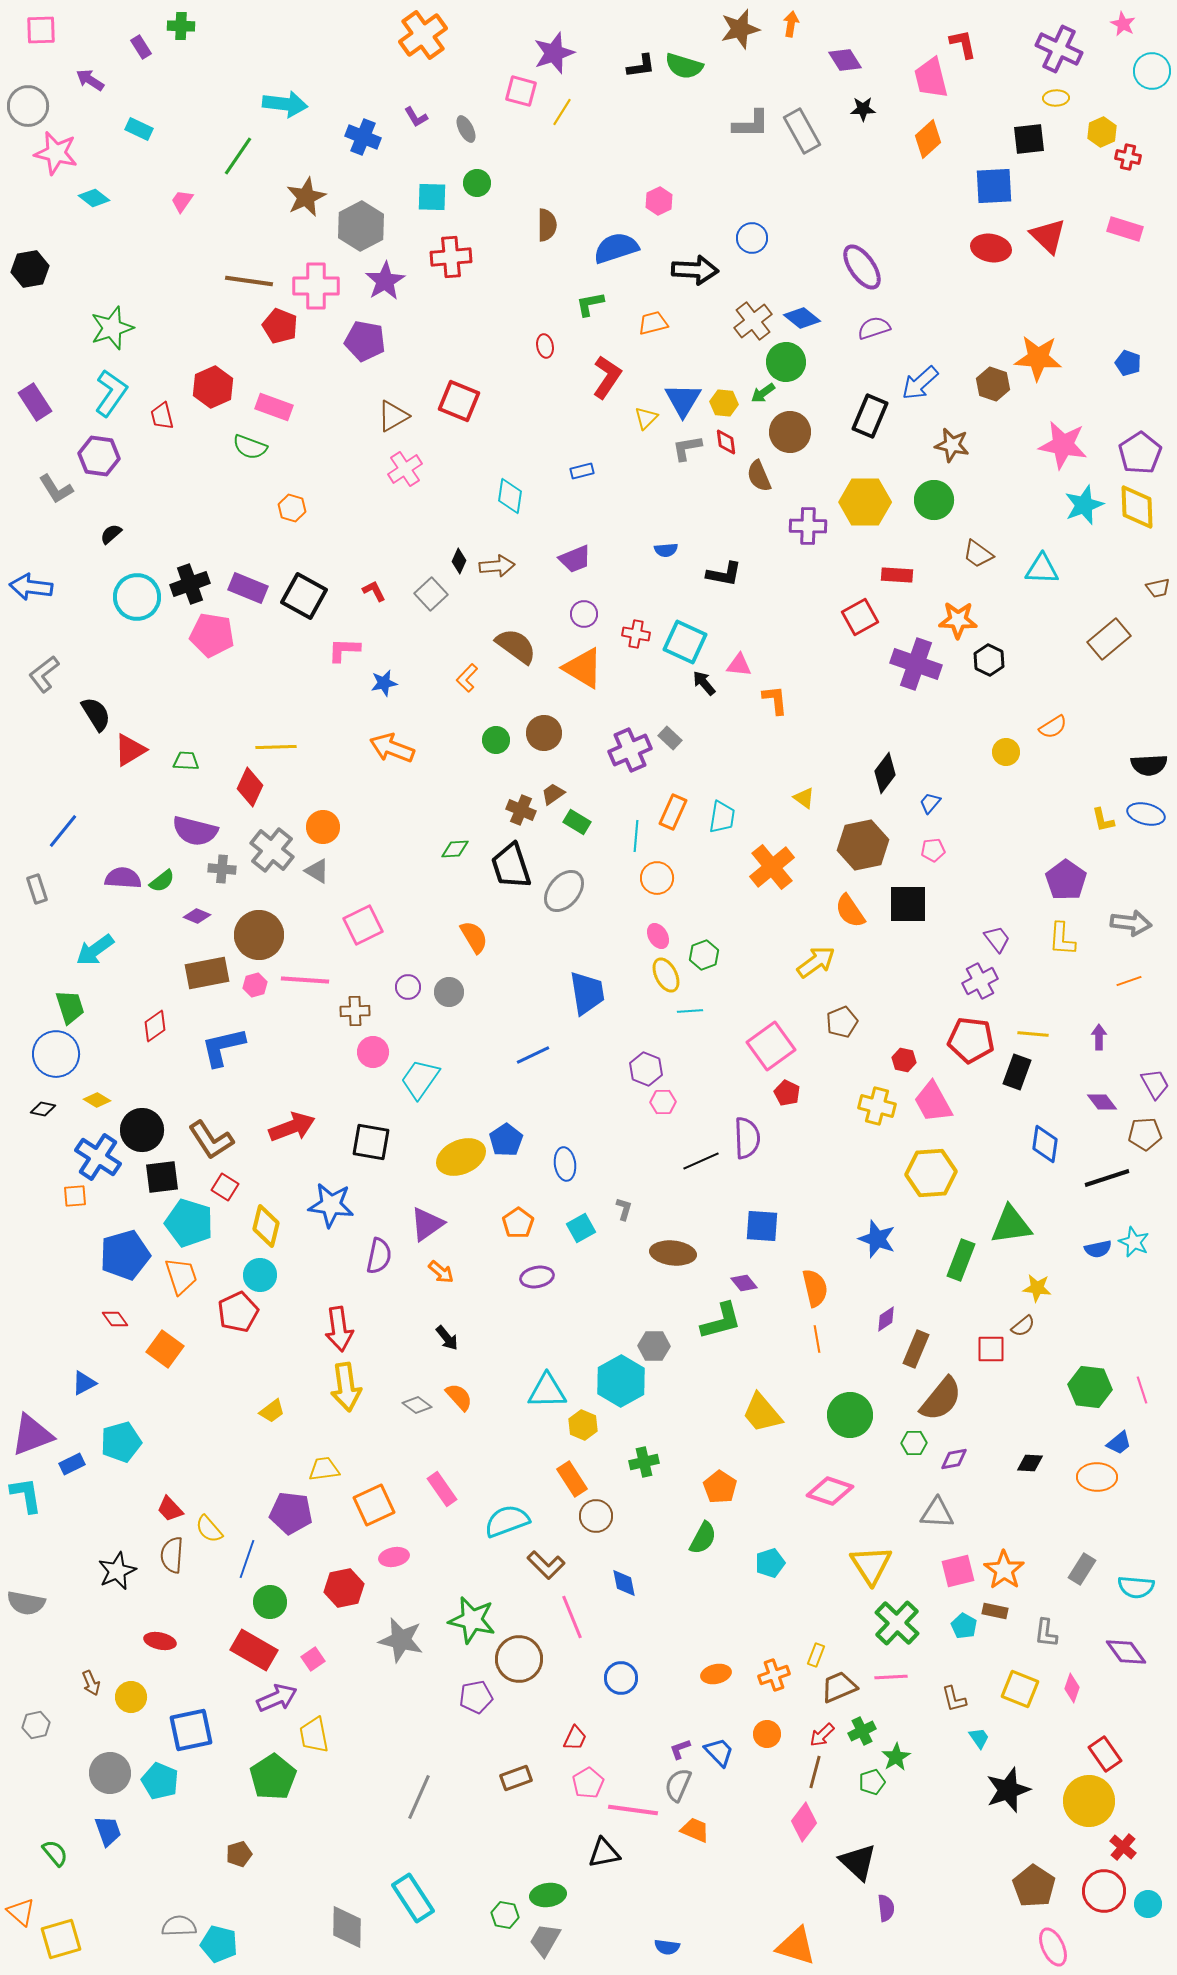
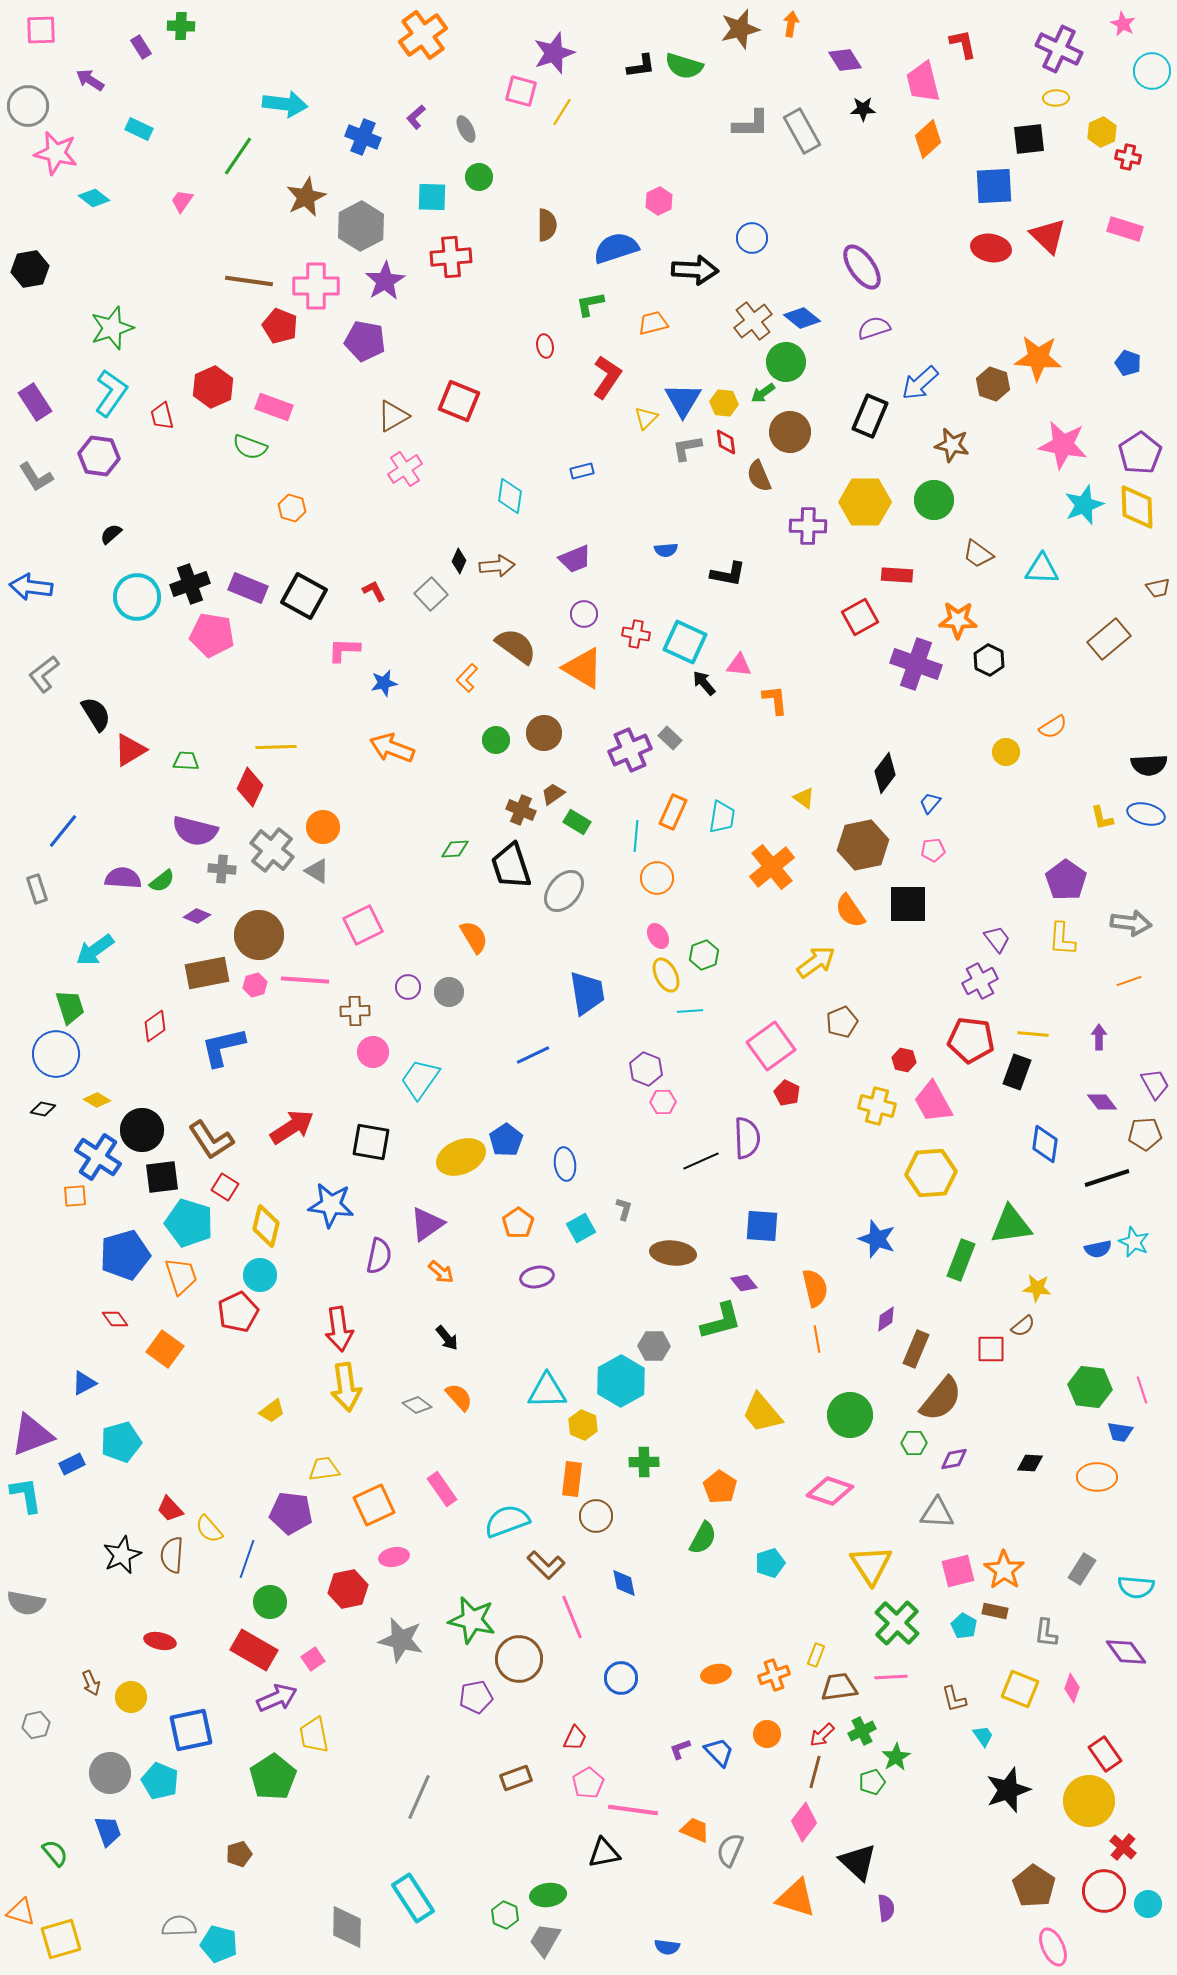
pink trapezoid at (931, 78): moved 8 px left, 4 px down
purple L-shape at (416, 117): rotated 80 degrees clockwise
green circle at (477, 183): moved 2 px right, 6 px up
gray L-shape at (56, 489): moved 20 px left, 12 px up
black L-shape at (724, 574): moved 4 px right
yellow L-shape at (1103, 820): moved 1 px left, 2 px up
red arrow at (292, 1127): rotated 12 degrees counterclockwise
blue trapezoid at (1119, 1443): moved 1 px right, 11 px up; rotated 48 degrees clockwise
green cross at (644, 1462): rotated 12 degrees clockwise
orange rectangle at (572, 1479): rotated 40 degrees clockwise
black star at (117, 1571): moved 5 px right, 16 px up
red hexagon at (344, 1588): moved 4 px right, 1 px down
brown trapezoid at (839, 1687): rotated 15 degrees clockwise
cyan trapezoid at (979, 1738): moved 4 px right, 2 px up
gray semicircle at (678, 1785): moved 52 px right, 65 px down
orange triangle at (21, 1912): rotated 24 degrees counterclockwise
green hexagon at (505, 1915): rotated 12 degrees clockwise
orange triangle at (796, 1946): moved 48 px up
